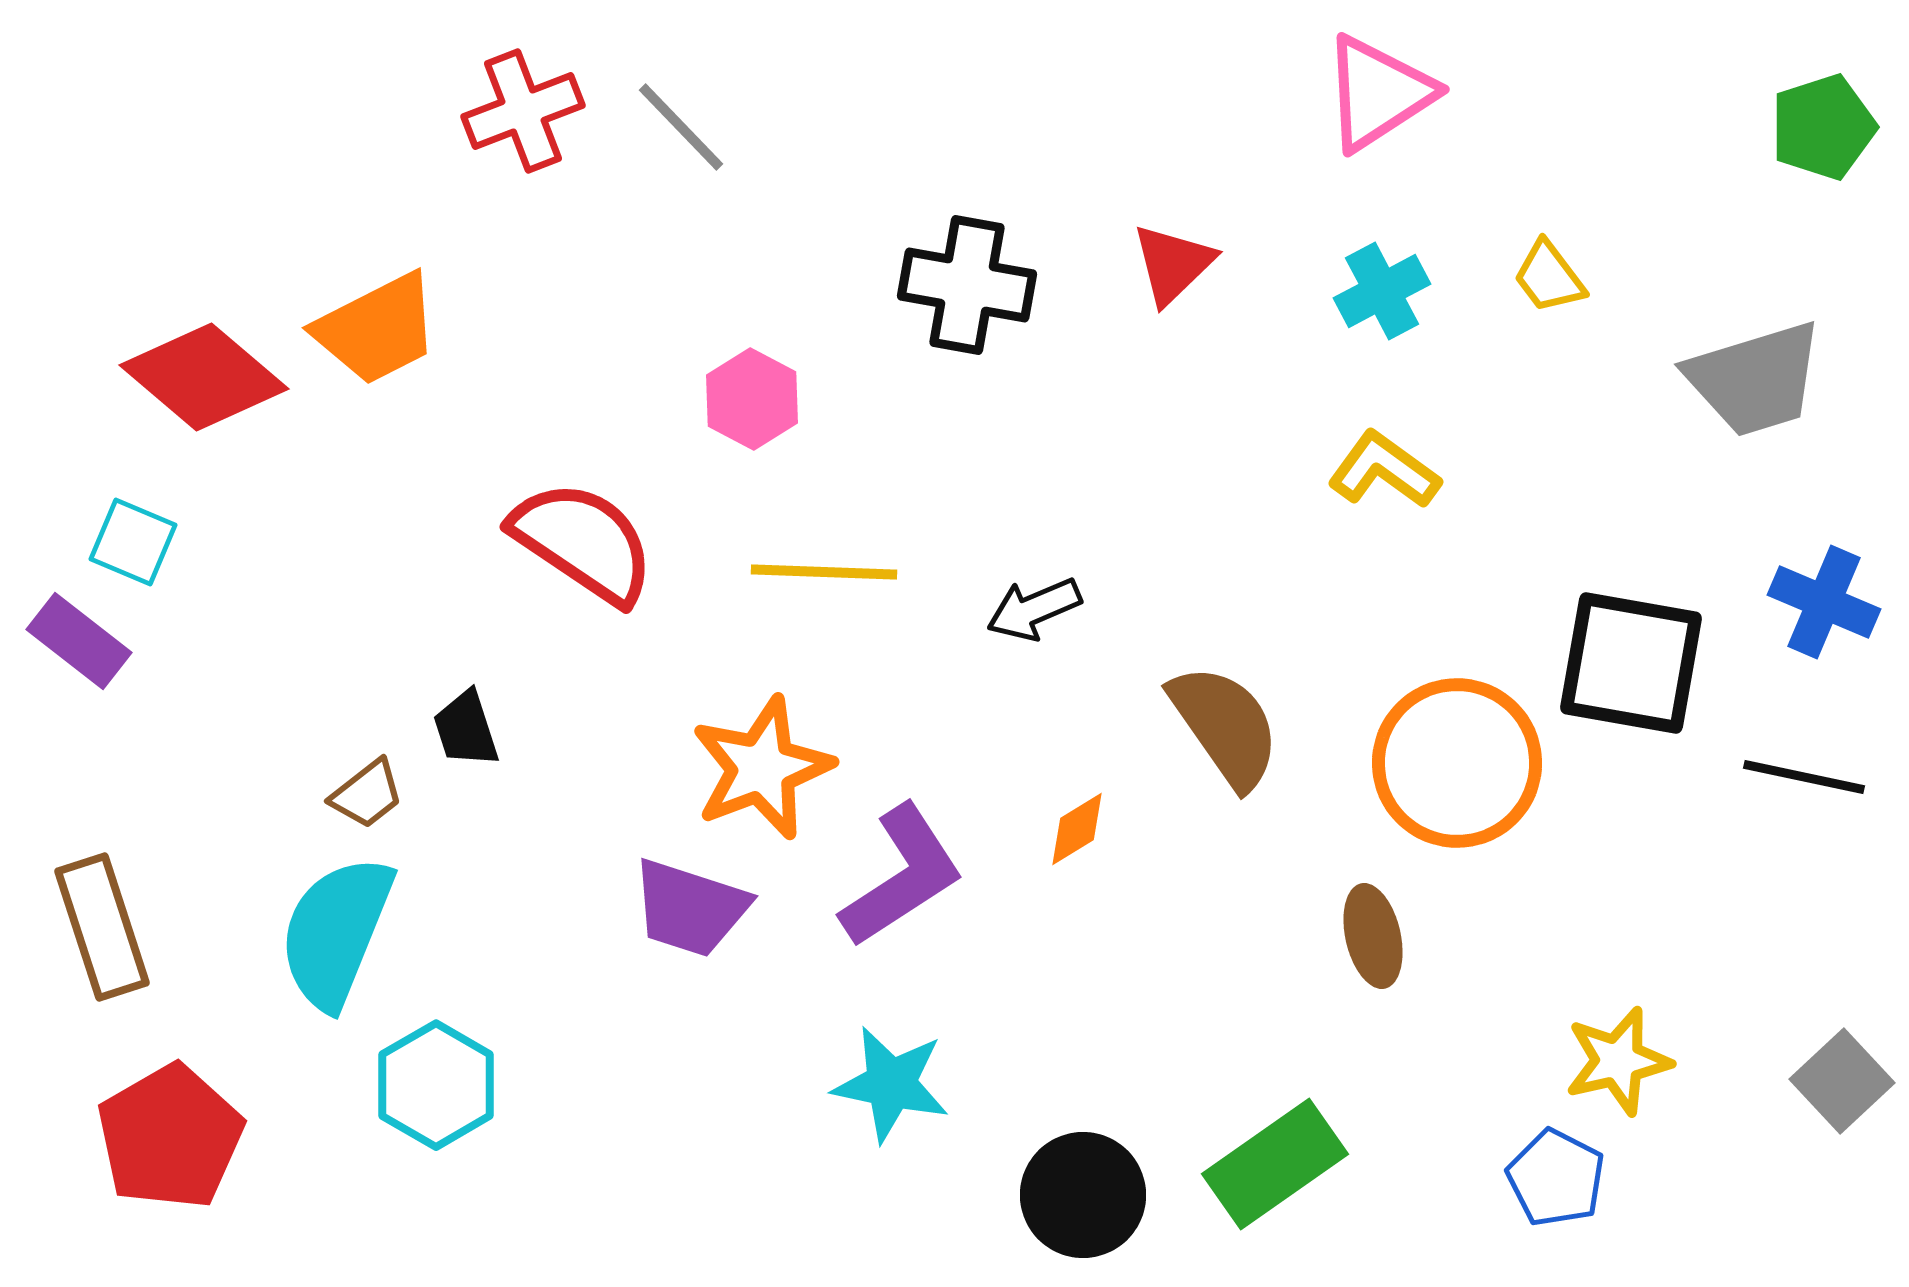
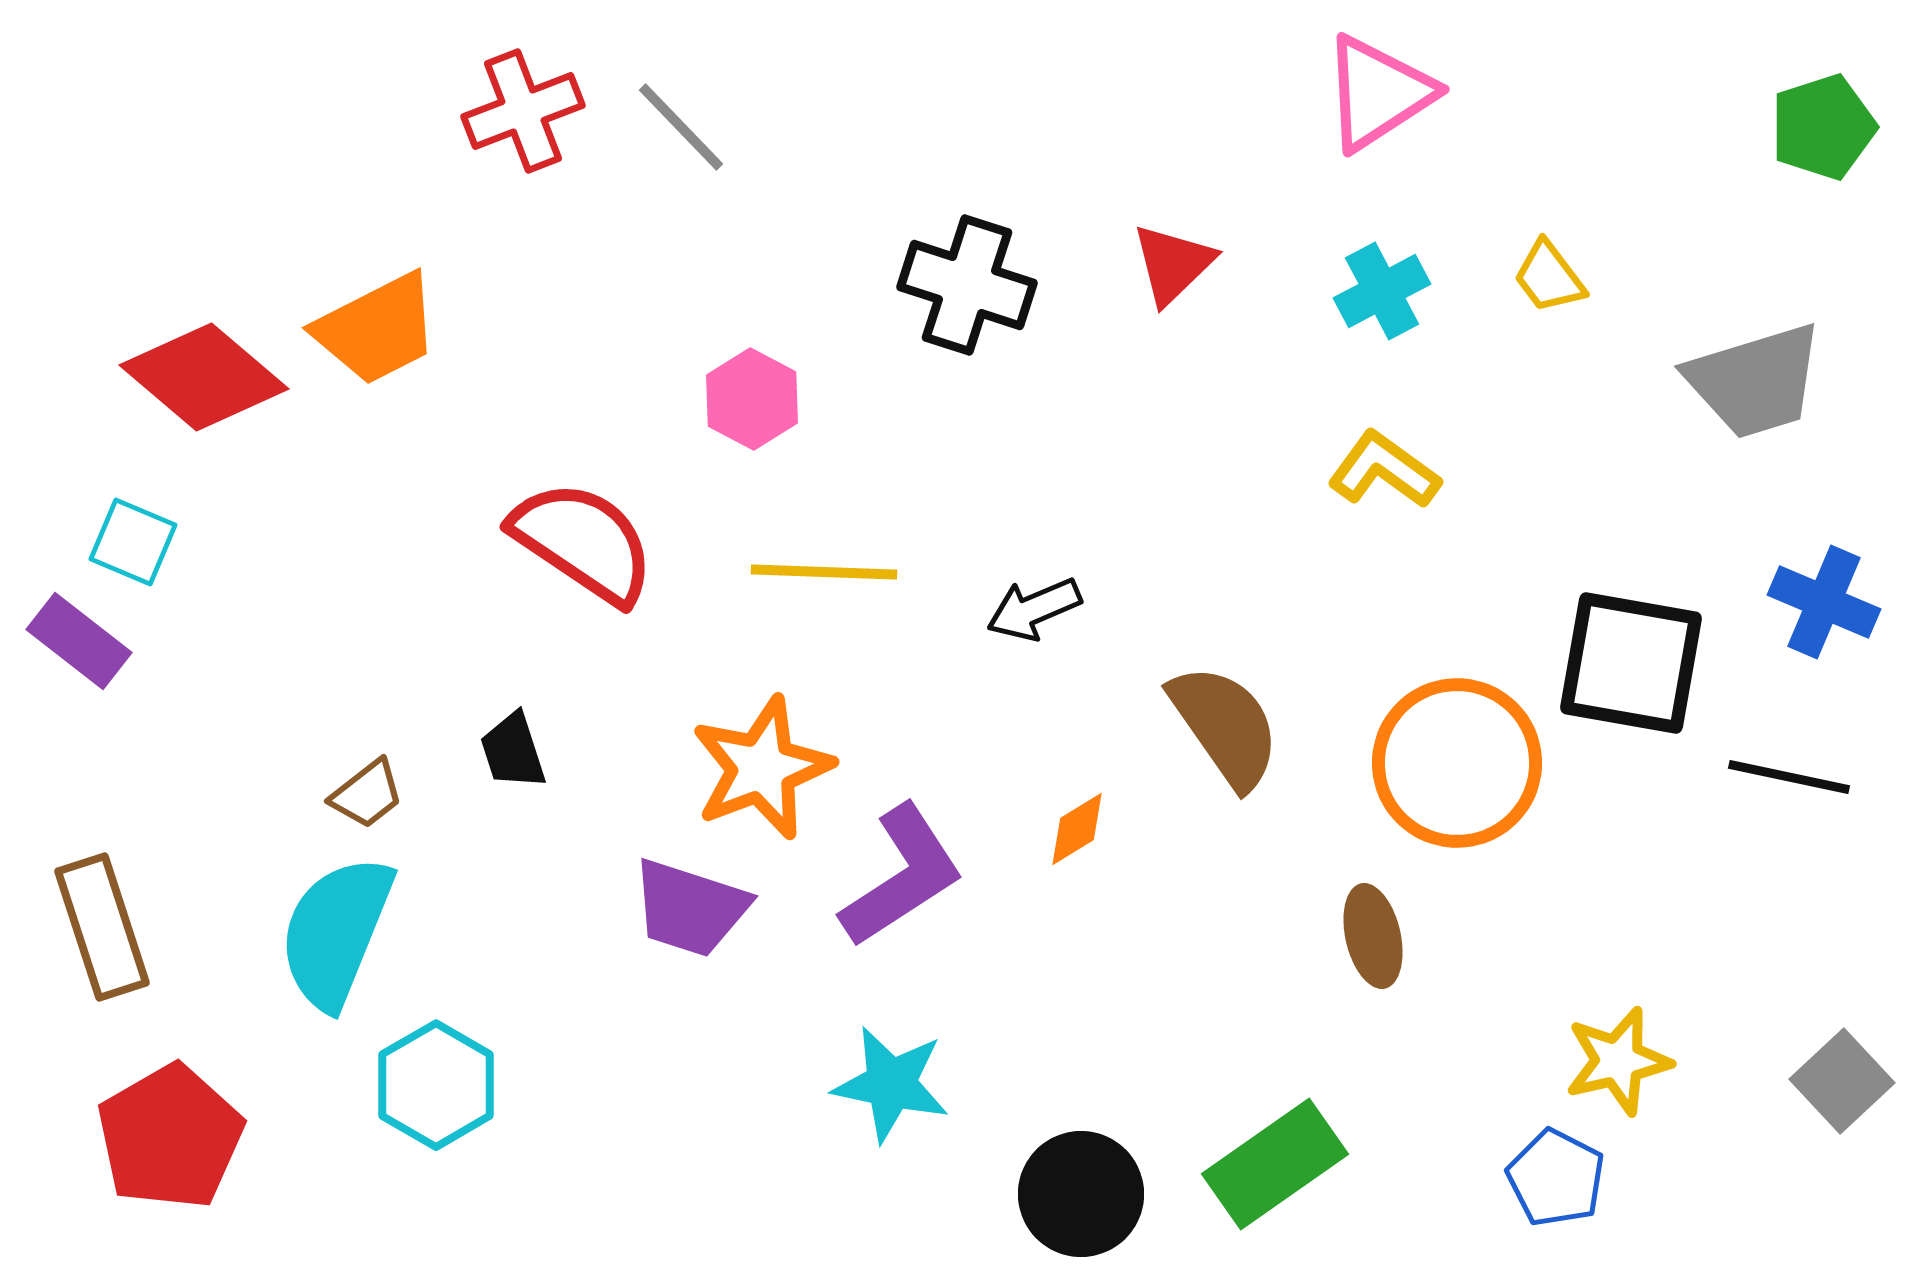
black cross: rotated 8 degrees clockwise
gray trapezoid: moved 2 px down
black trapezoid: moved 47 px right, 22 px down
black line: moved 15 px left
black circle: moved 2 px left, 1 px up
